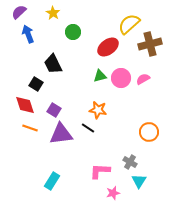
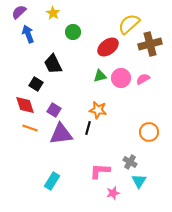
black line: rotated 72 degrees clockwise
